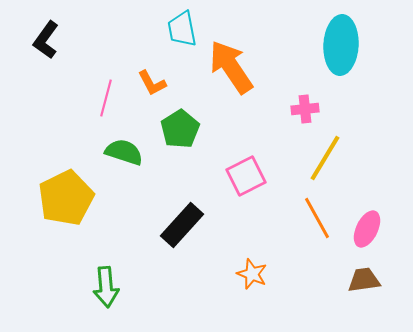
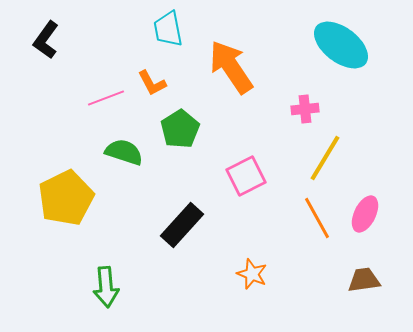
cyan trapezoid: moved 14 px left
cyan ellipse: rotated 56 degrees counterclockwise
pink line: rotated 54 degrees clockwise
pink ellipse: moved 2 px left, 15 px up
